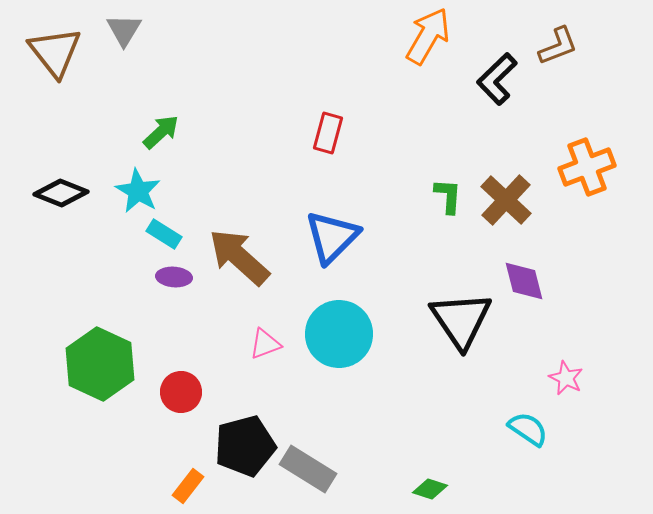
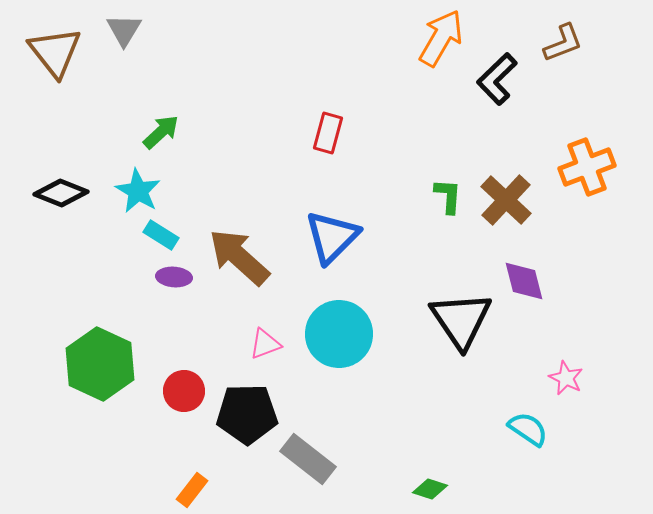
orange arrow: moved 13 px right, 2 px down
brown L-shape: moved 5 px right, 3 px up
cyan rectangle: moved 3 px left, 1 px down
red circle: moved 3 px right, 1 px up
black pentagon: moved 2 px right, 32 px up; rotated 14 degrees clockwise
gray rectangle: moved 10 px up; rotated 6 degrees clockwise
orange rectangle: moved 4 px right, 4 px down
